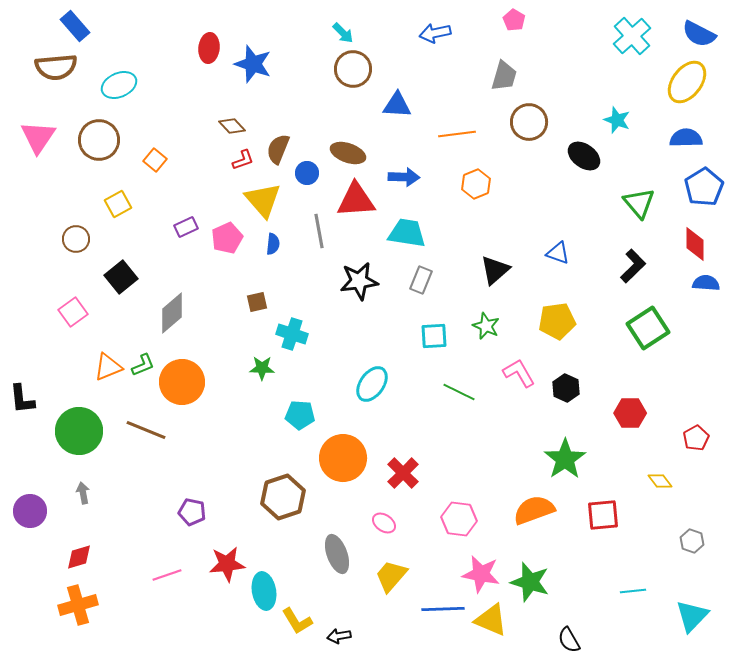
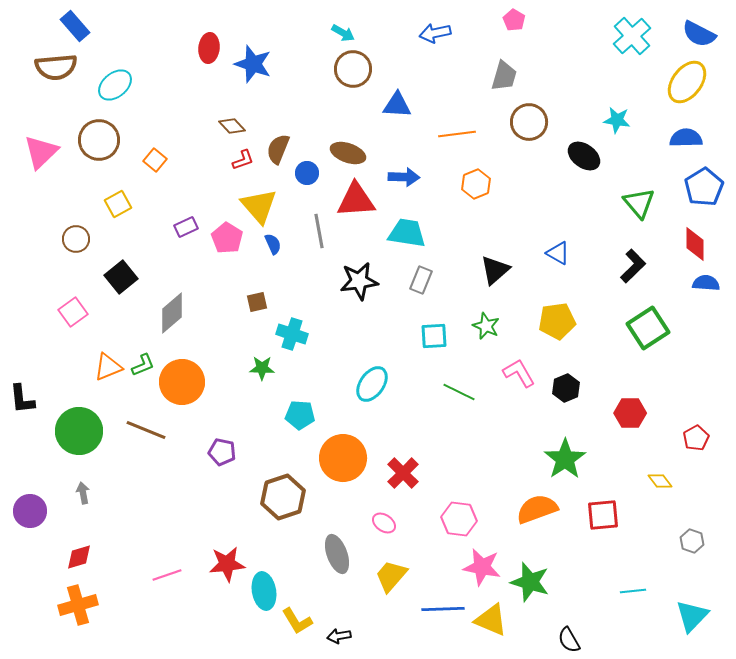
cyan arrow at (343, 33): rotated 15 degrees counterclockwise
cyan ellipse at (119, 85): moved 4 px left; rotated 16 degrees counterclockwise
cyan star at (617, 120): rotated 12 degrees counterclockwise
pink triangle at (38, 137): moved 3 px right, 15 px down; rotated 12 degrees clockwise
yellow triangle at (263, 200): moved 4 px left, 6 px down
pink pentagon at (227, 238): rotated 16 degrees counterclockwise
blue semicircle at (273, 244): rotated 30 degrees counterclockwise
blue triangle at (558, 253): rotated 10 degrees clockwise
black hexagon at (566, 388): rotated 12 degrees clockwise
orange semicircle at (534, 510): moved 3 px right, 1 px up
purple pentagon at (192, 512): moved 30 px right, 60 px up
pink star at (481, 574): moved 1 px right, 7 px up
